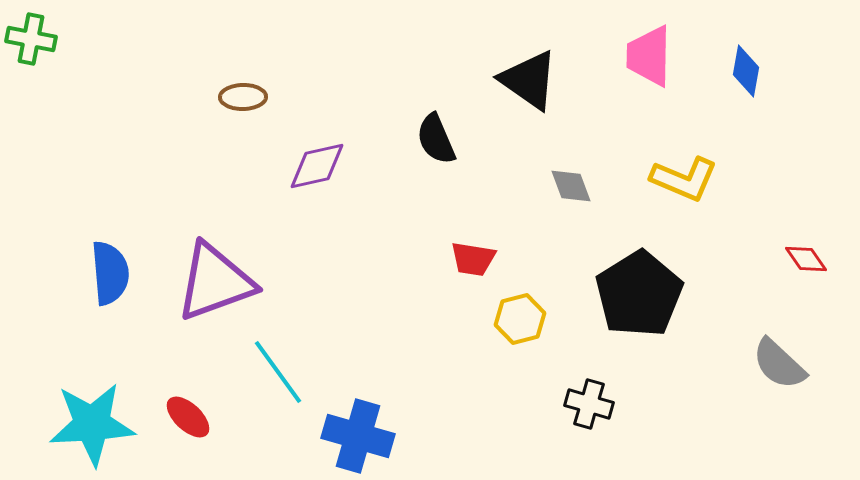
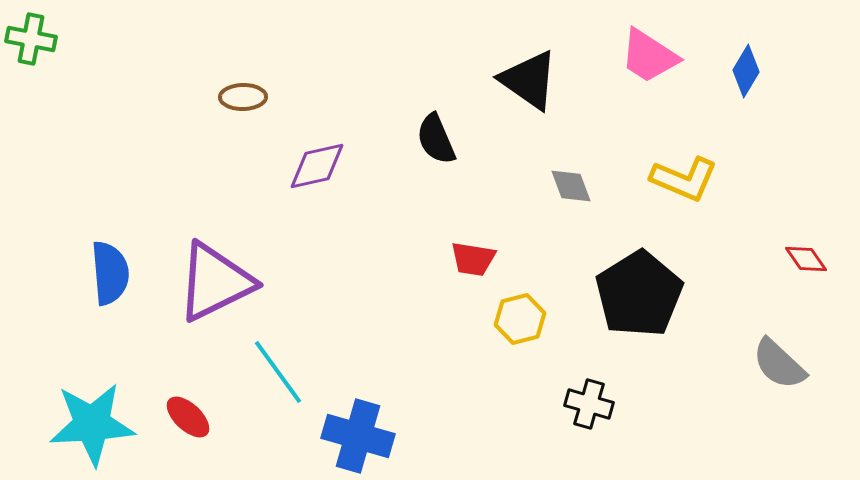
pink trapezoid: rotated 58 degrees counterclockwise
blue diamond: rotated 21 degrees clockwise
purple triangle: rotated 6 degrees counterclockwise
